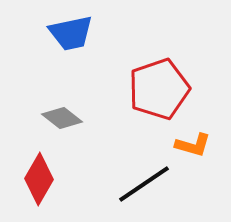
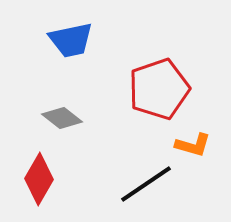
blue trapezoid: moved 7 px down
black line: moved 2 px right
